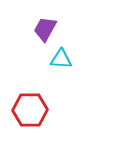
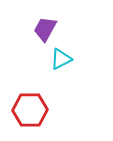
cyan triangle: rotated 30 degrees counterclockwise
